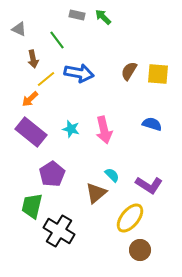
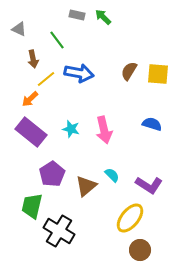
brown triangle: moved 10 px left, 7 px up
